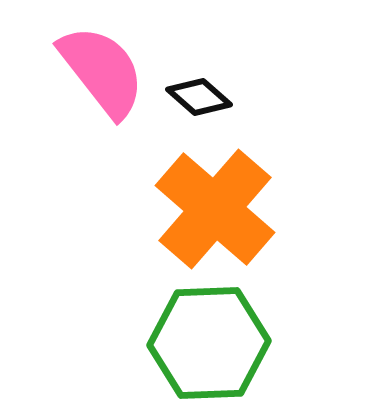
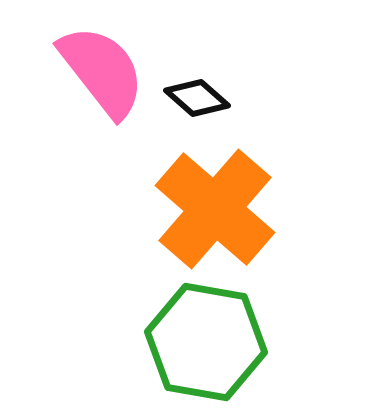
black diamond: moved 2 px left, 1 px down
green hexagon: moved 3 px left, 1 px up; rotated 12 degrees clockwise
